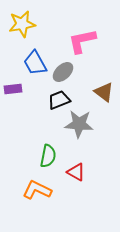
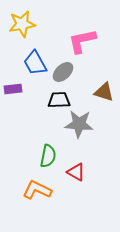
brown triangle: rotated 20 degrees counterclockwise
black trapezoid: rotated 20 degrees clockwise
